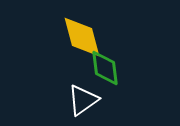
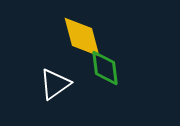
white triangle: moved 28 px left, 16 px up
